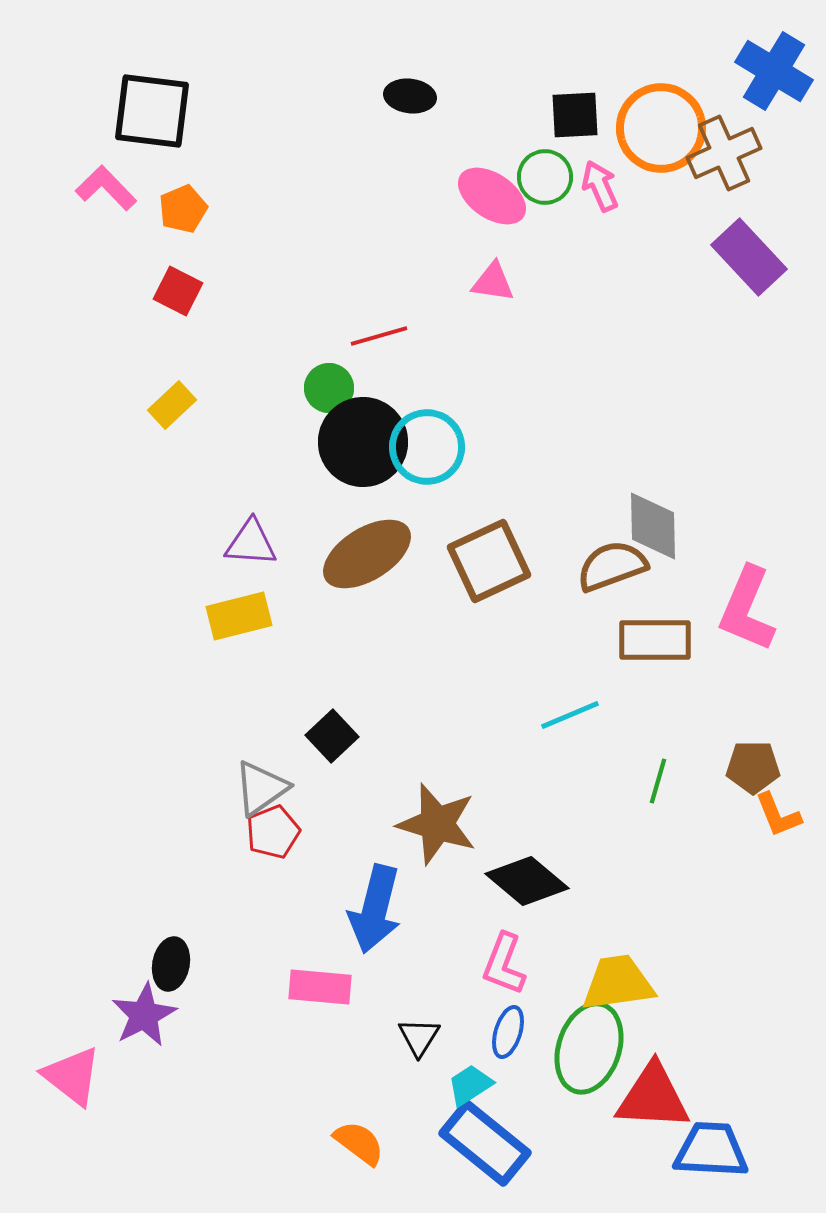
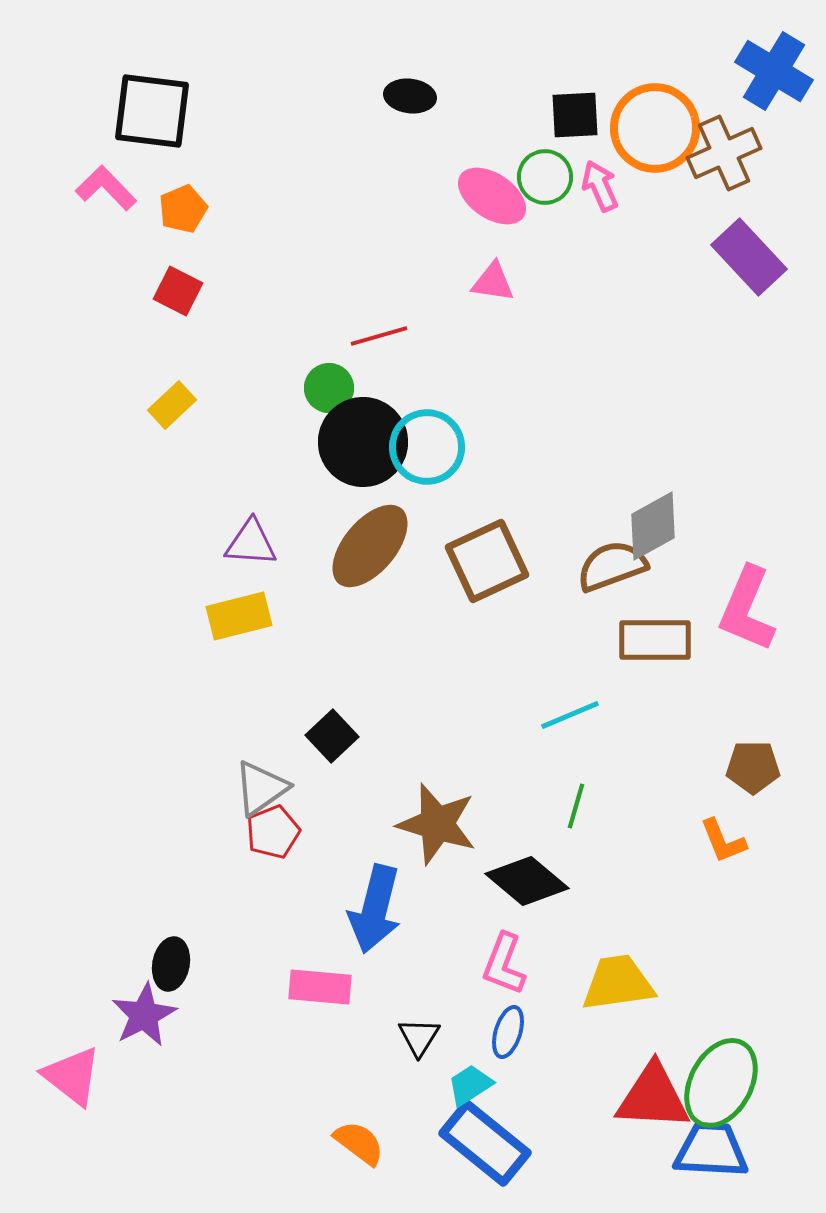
orange circle at (661, 128): moved 6 px left
gray diamond at (653, 526): rotated 62 degrees clockwise
brown ellipse at (367, 554): moved 3 px right, 8 px up; rotated 18 degrees counterclockwise
brown square at (489, 561): moved 2 px left
green line at (658, 781): moved 82 px left, 25 px down
orange L-shape at (778, 815): moved 55 px left, 26 px down
green ellipse at (589, 1048): moved 132 px right, 35 px down; rotated 10 degrees clockwise
